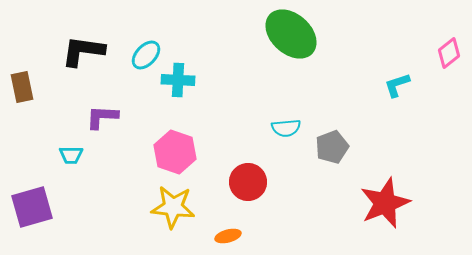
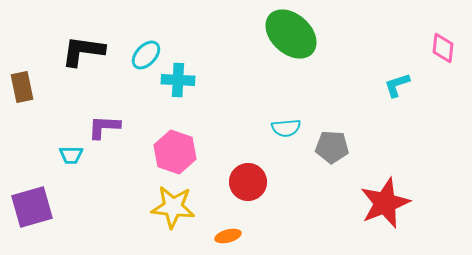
pink diamond: moved 6 px left, 5 px up; rotated 44 degrees counterclockwise
purple L-shape: moved 2 px right, 10 px down
gray pentagon: rotated 24 degrees clockwise
